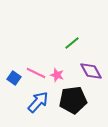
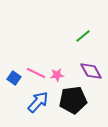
green line: moved 11 px right, 7 px up
pink star: rotated 24 degrees counterclockwise
